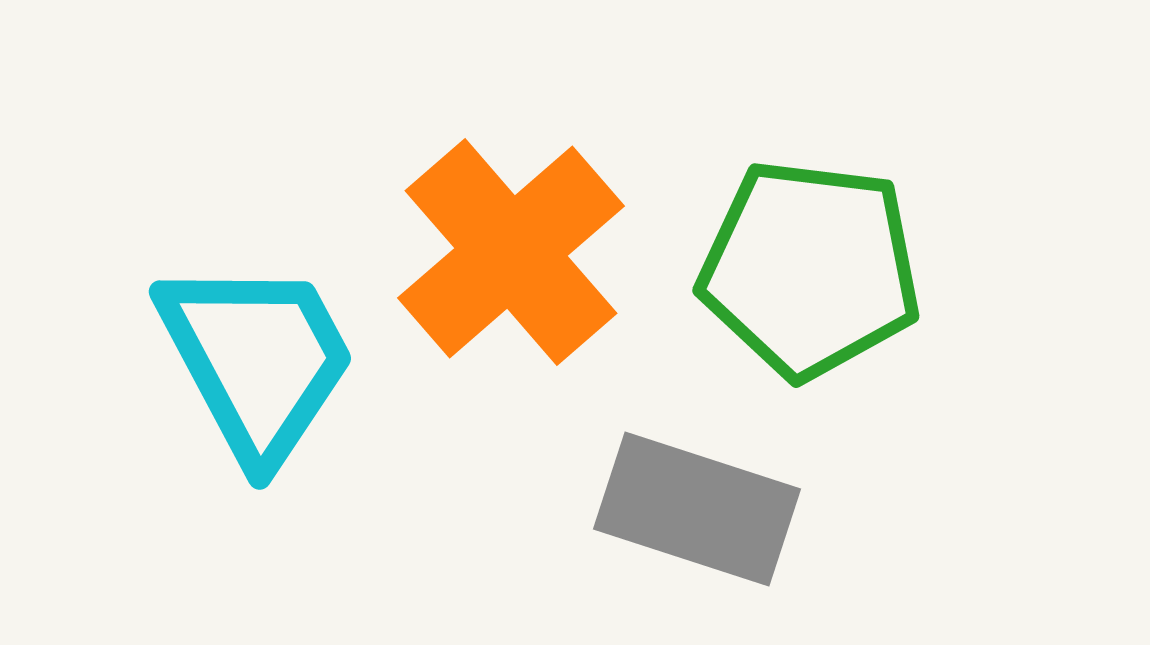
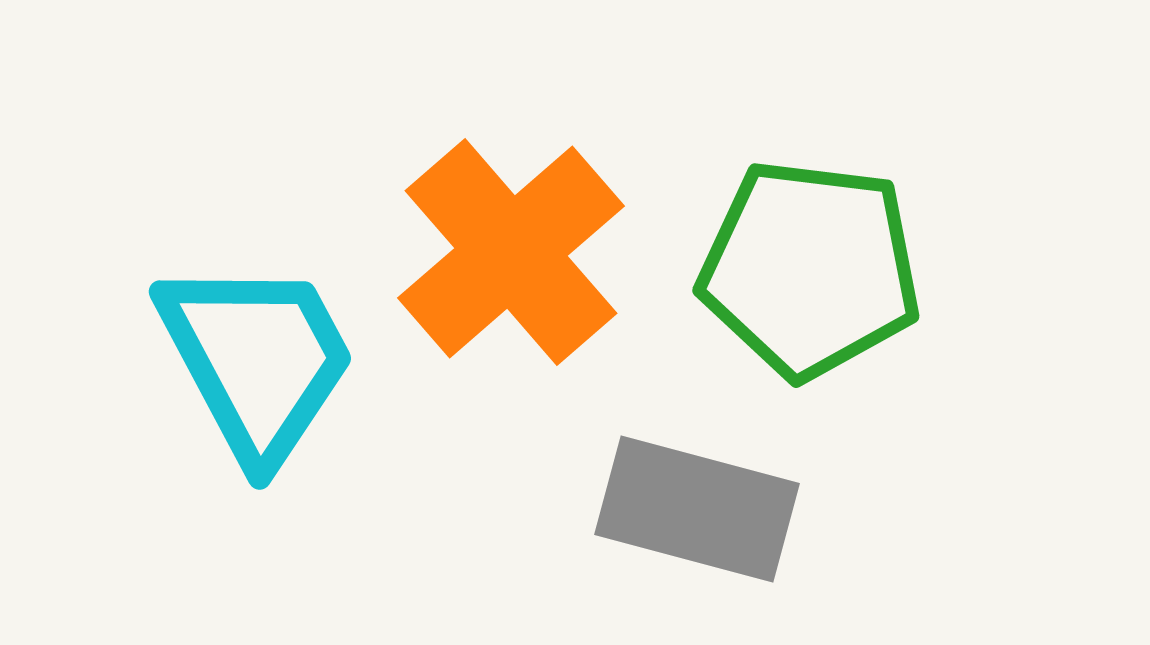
gray rectangle: rotated 3 degrees counterclockwise
